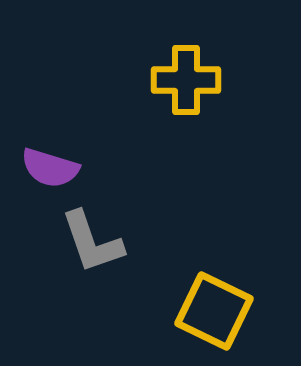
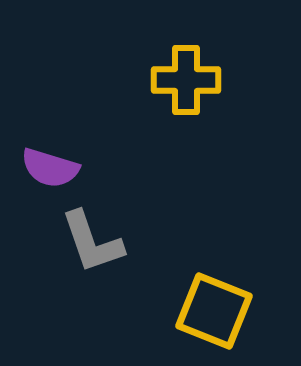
yellow square: rotated 4 degrees counterclockwise
